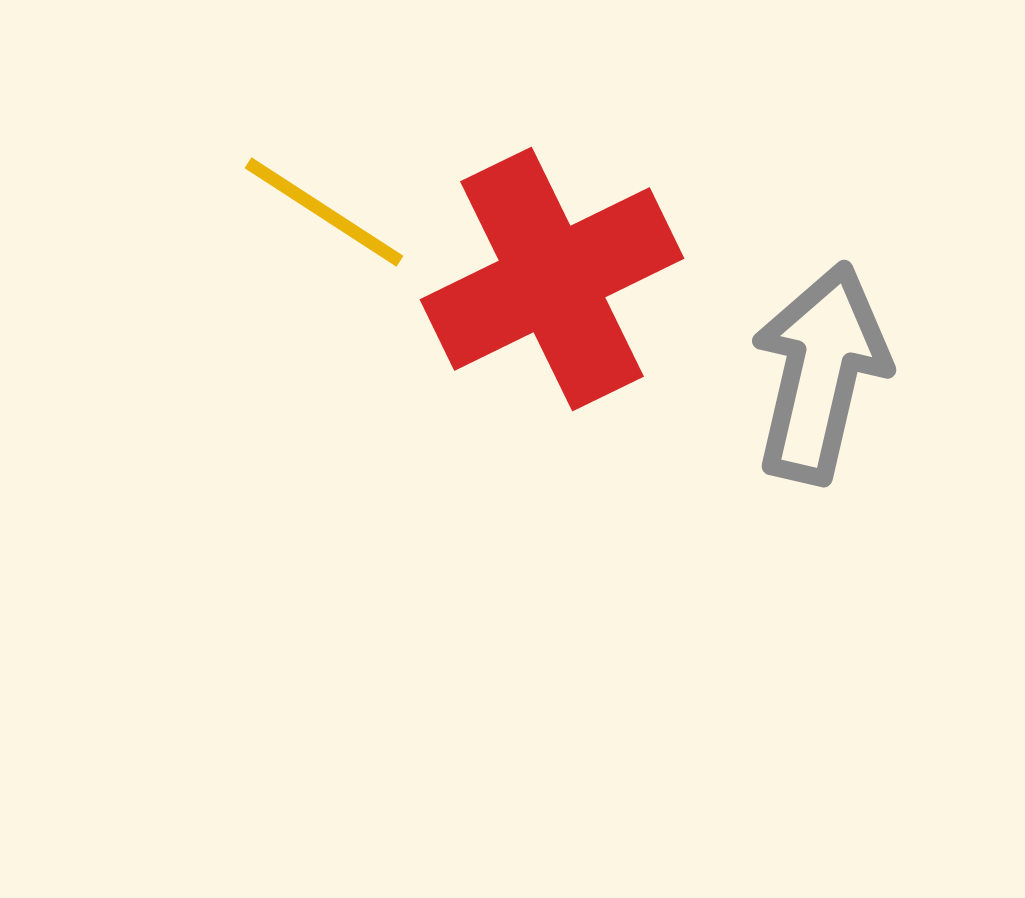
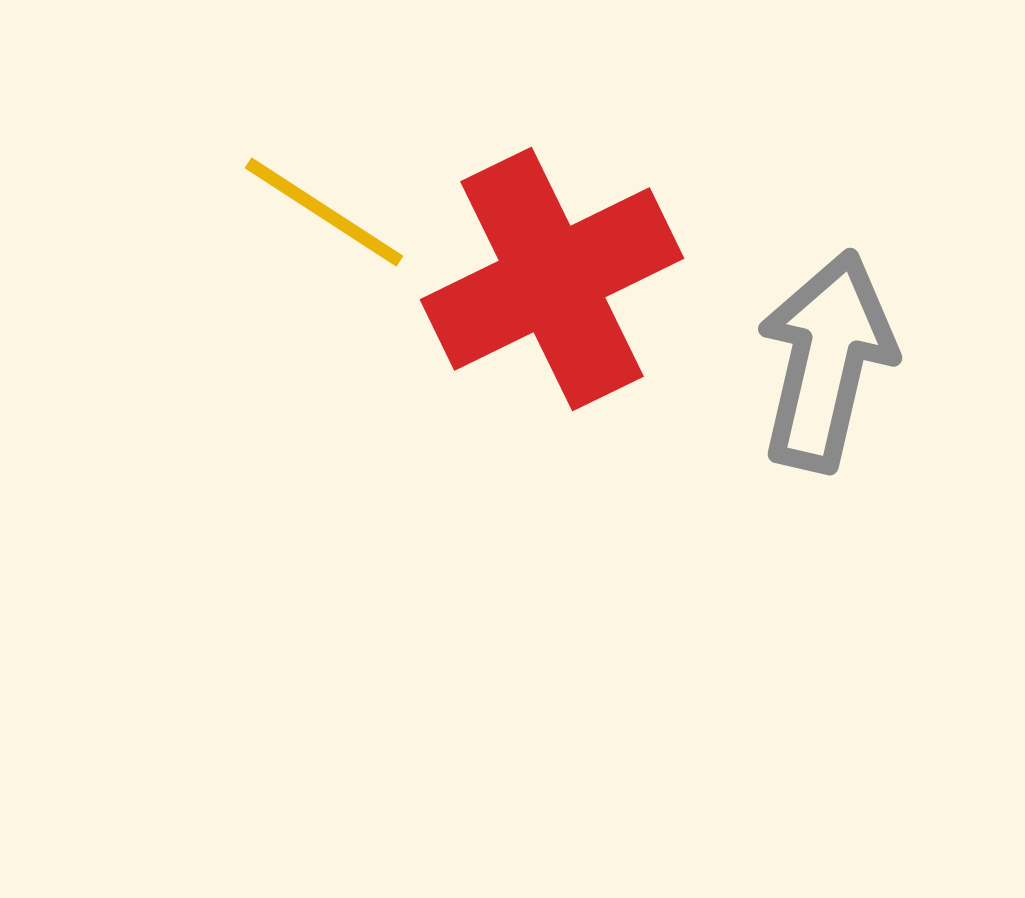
gray arrow: moved 6 px right, 12 px up
